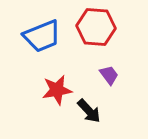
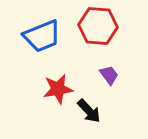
red hexagon: moved 2 px right, 1 px up
red star: moved 1 px right, 1 px up
